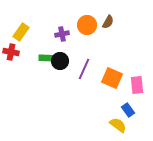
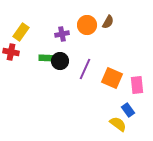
purple line: moved 1 px right
yellow semicircle: moved 1 px up
